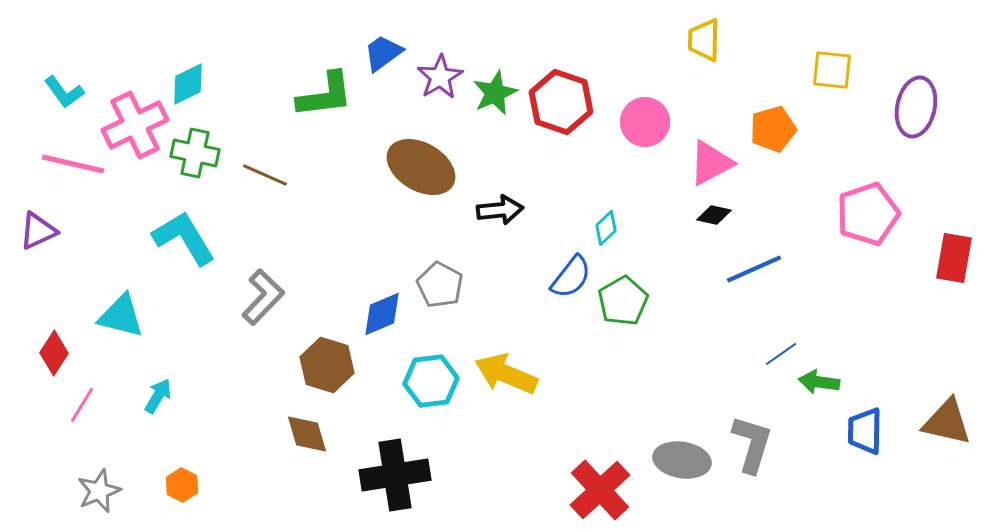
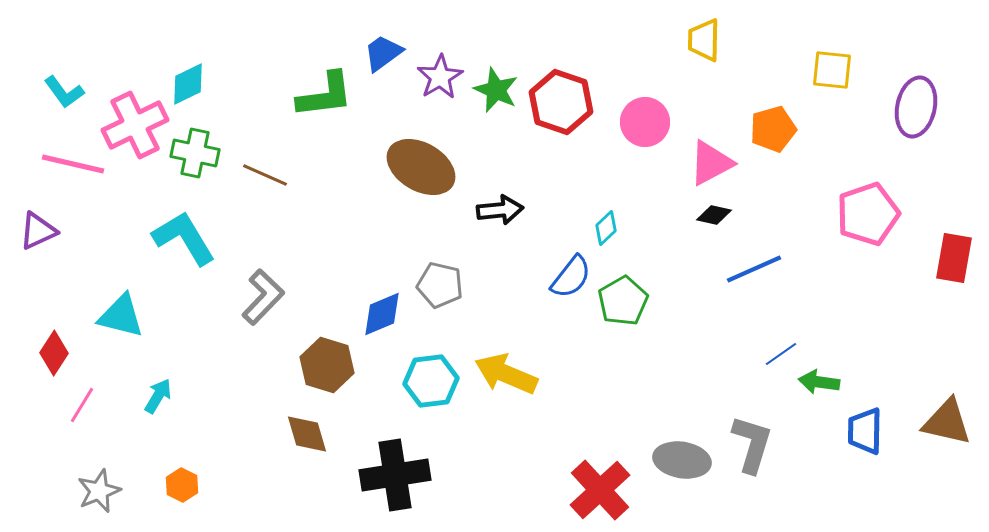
green star at (495, 93): moved 1 px right, 3 px up; rotated 24 degrees counterclockwise
gray pentagon at (440, 285): rotated 15 degrees counterclockwise
